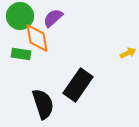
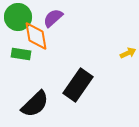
green circle: moved 2 px left, 1 px down
orange diamond: moved 1 px left, 2 px up
black semicircle: moved 8 px left; rotated 64 degrees clockwise
